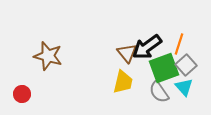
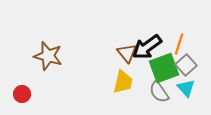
cyan triangle: moved 2 px right, 1 px down
